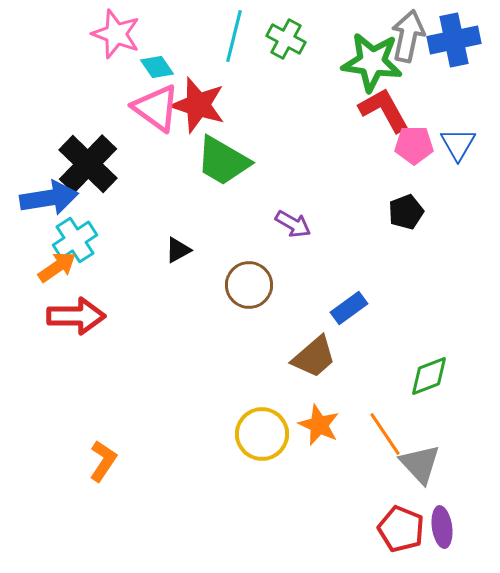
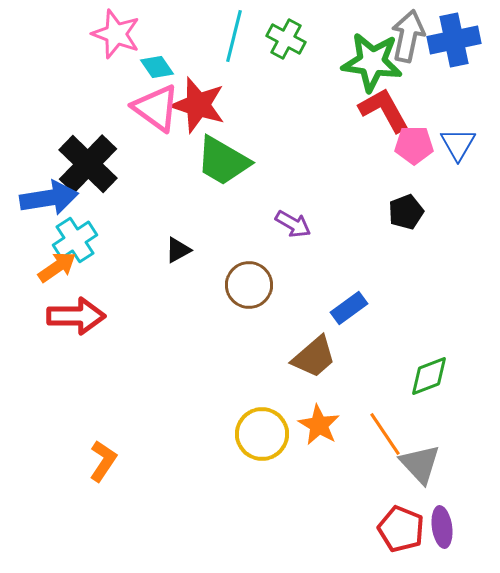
orange star: rotated 6 degrees clockwise
